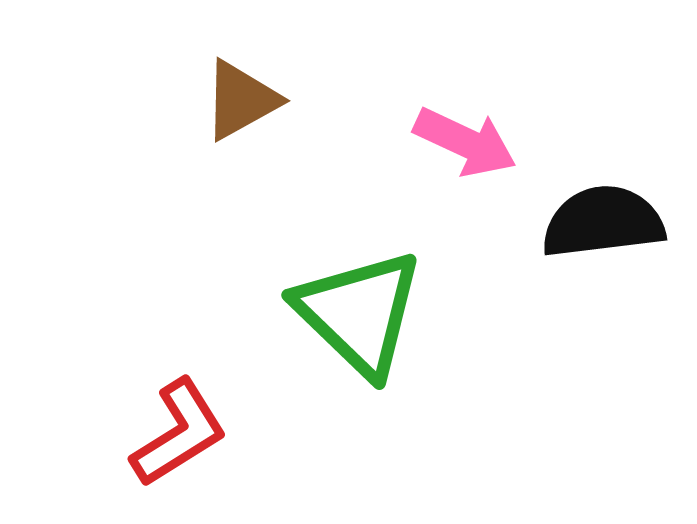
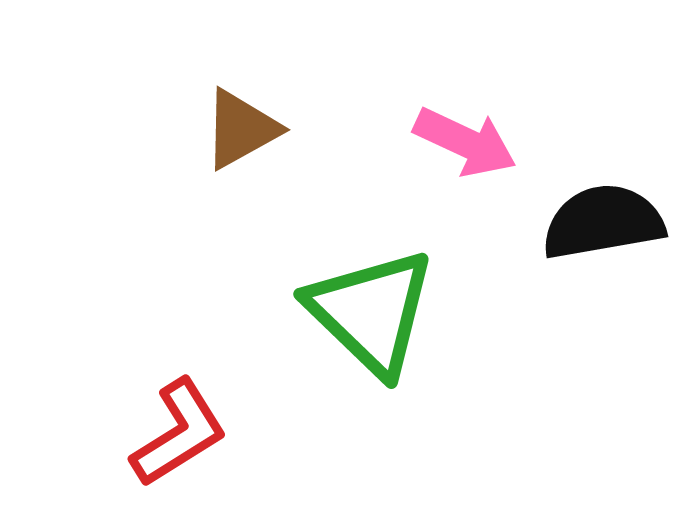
brown triangle: moved 29 px down
black semicircle: rotated 3 degrees counterclockwise
green triangle: moved 12 px right, 1 px up
